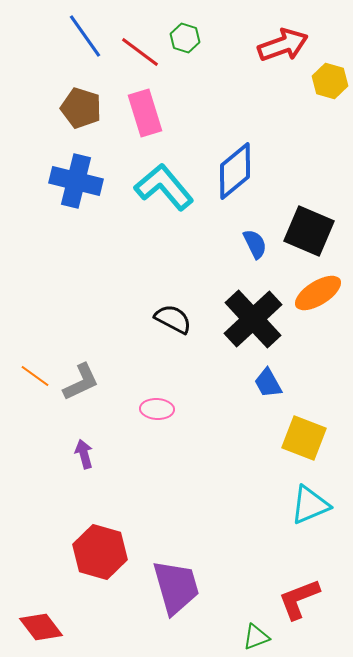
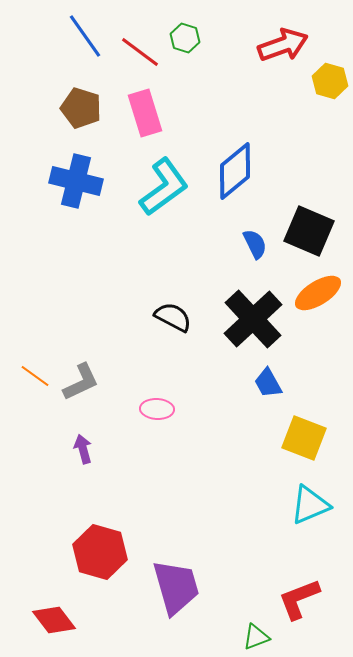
cyan L-shape: rotated 94 degrees clockwise
black semicircle: moved 2 px up
purple arrow: moved 1 px left, 5 px up
red diamond: moved 13 px right, 7 px up
